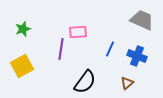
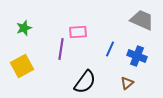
green star: moved 1 px right, 1 px up
